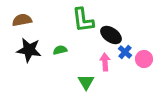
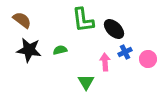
brown semicircle: rotated 48 degrees clockwise
black ellipse: moved 3 px right, 6 px up; rotated 10 degrees clockwise
blue cross: rotated 24 degrees clockwise
pink circle: moved 4 px right
